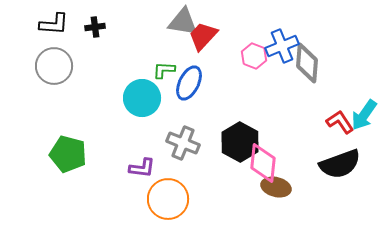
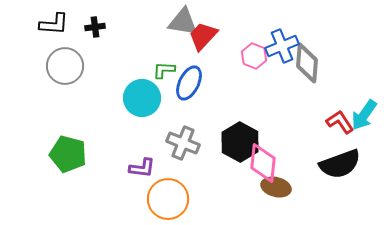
gray circle: moved 11 px right
